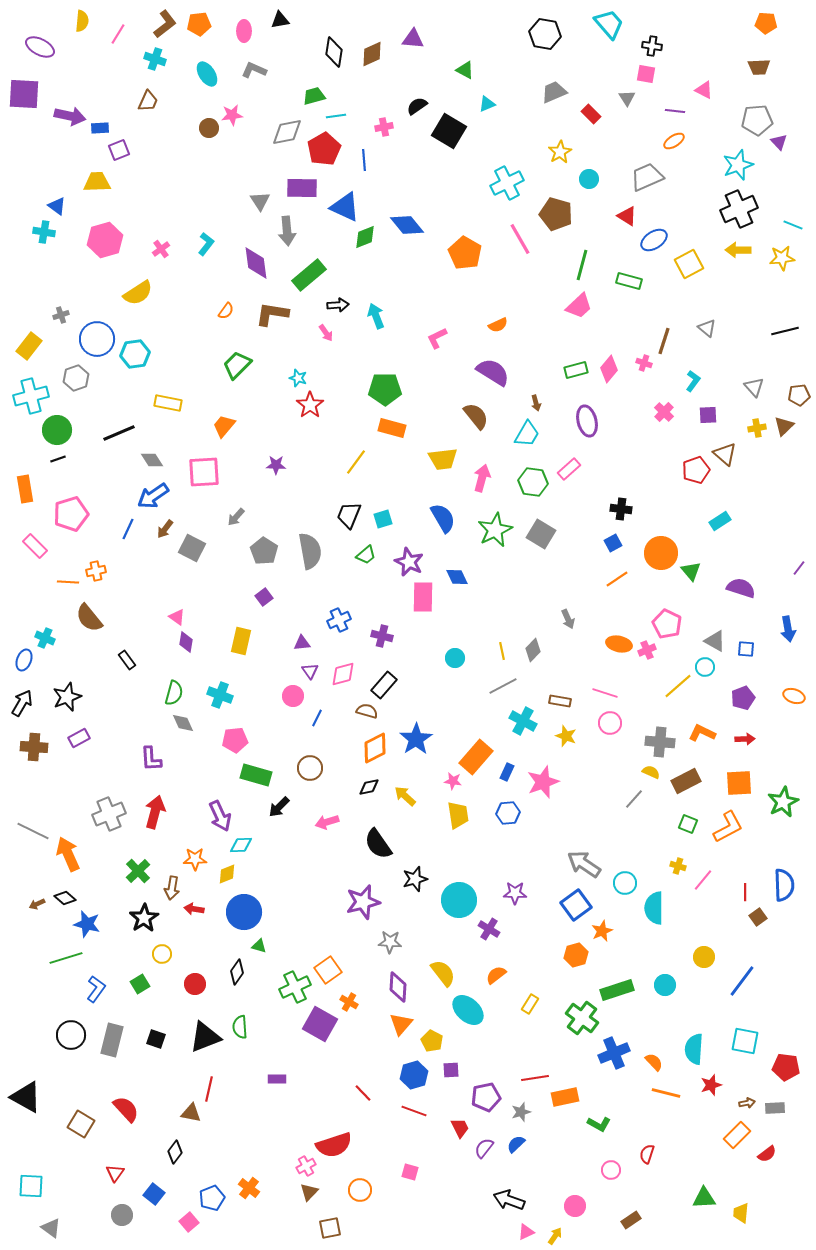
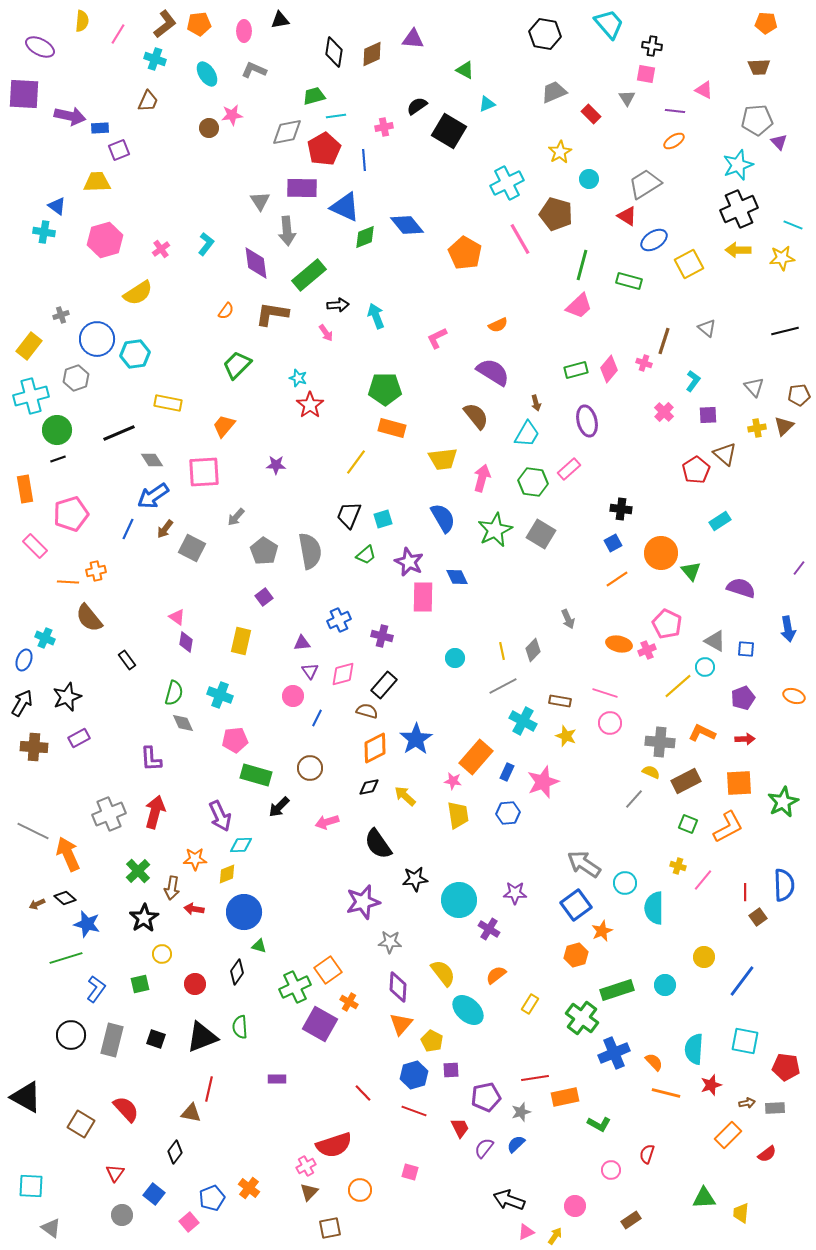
gray trapezoid at (647, 177): moved 2 px left, 7 px down; rotated 8 degrees counterclockwise
red pentagon at (696, 470): rotated 12 degrees counterclockwise
black star at (415, 879): rotated 10 degrees clockwise
green square at (140, 984): rotated 18 degrees clockwise
black triangle at (205, 1037): moved 3 px left
orange rectangle at (737, 1135): moved 9 px left
